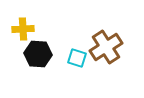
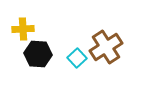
cyan square: rotated 30 degrees clockwise
